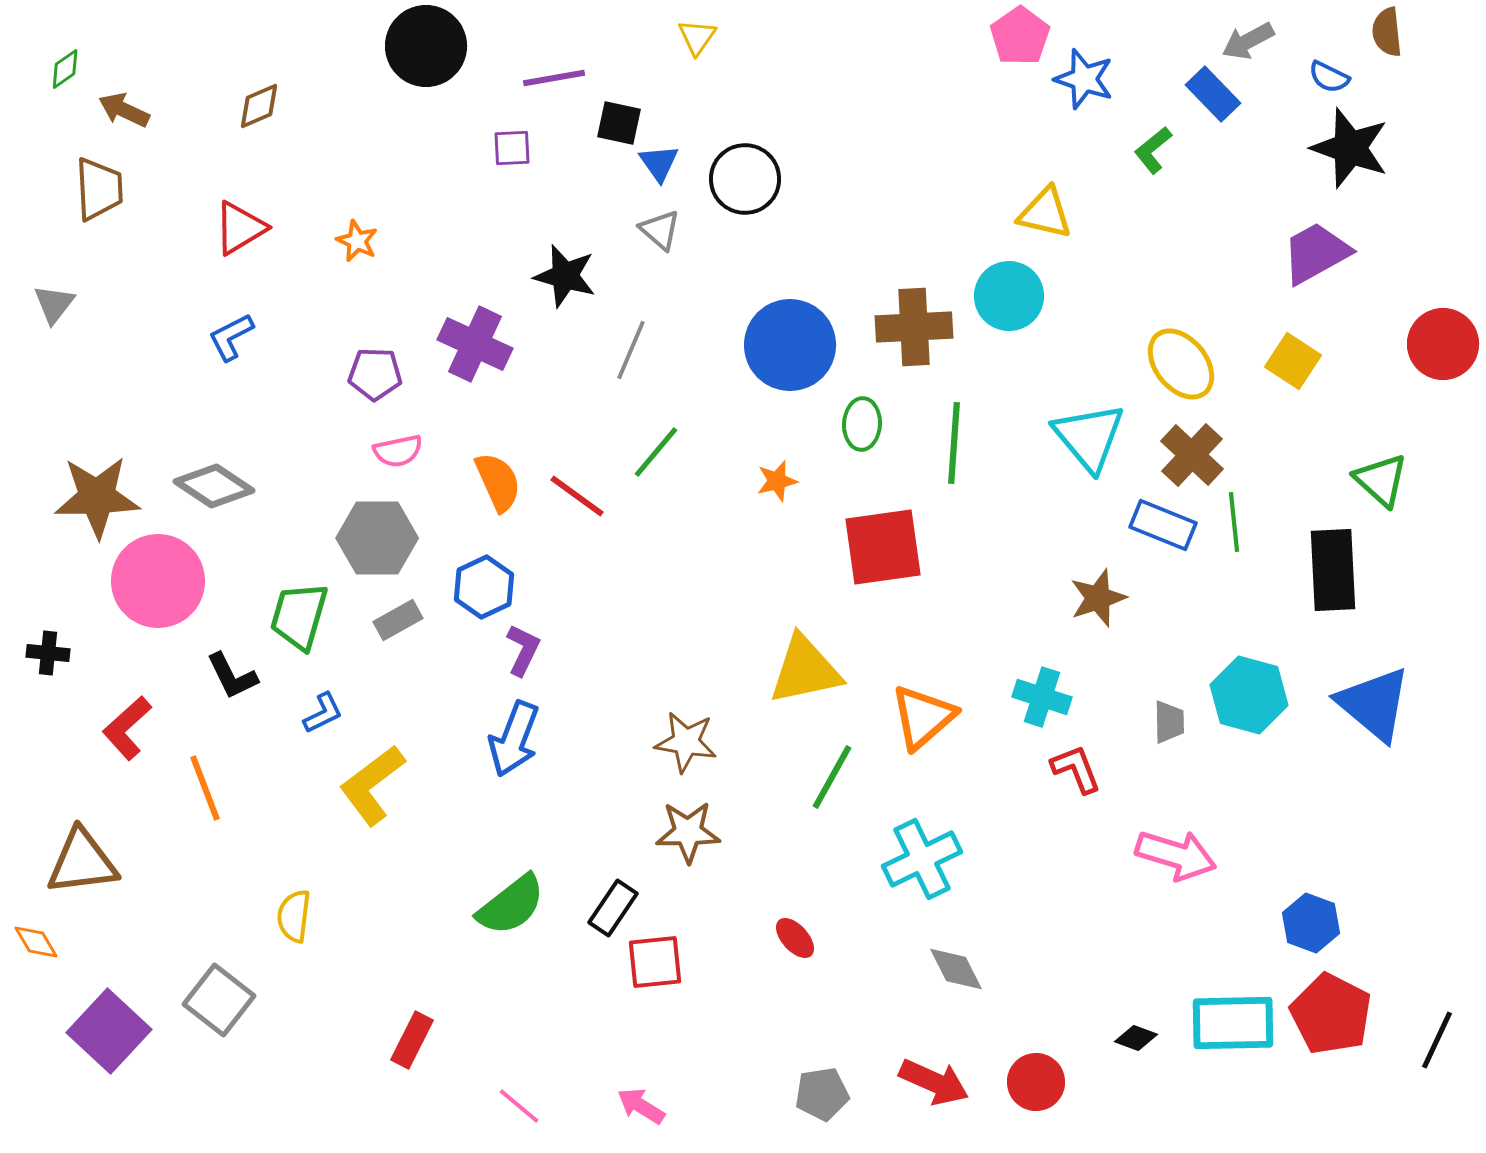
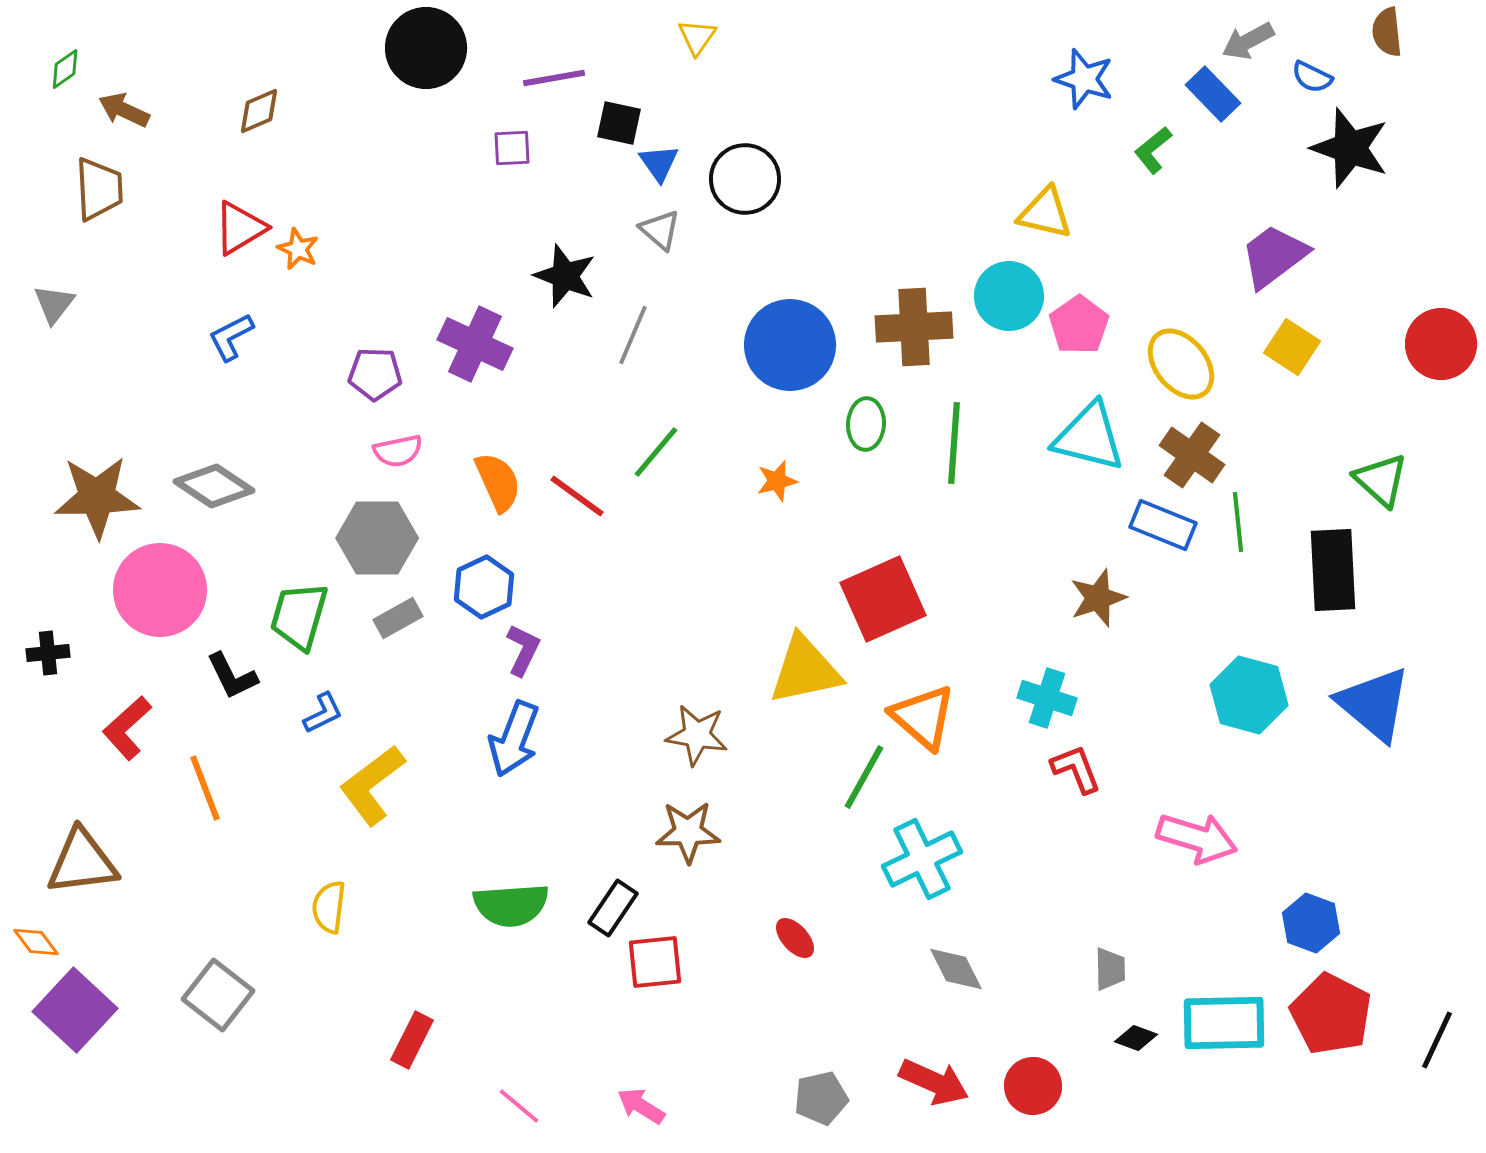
pink pentagon at (1020, 36): moved 59 px right, 289 px down
black circle at (426, 46): moved 2 px down
blue semicircle at (1329, 77): moved 17 px left
brown diamond at (259, 106): moved 5 px down
orange star at (357, 241): moved 59 px left, 8 px down
purple trapezoid at (1316, 253): moved 42 px left, 3 px down; rotated 8 degrees counterclockwise
black star at (565, 276): rotated 6 degrees clockwise
red circle at (1443, 344): moved 2 px left
gray line at (631, 350): moved 2 px right, 15 px up
yellow square at (1293, 361): moved 1 px left, 14 px up
green ellipse at (862, 424): moved 4 px right
cyan triangle at (1089, 437): rotated 36 degrees counterclockwise
brown cross at (1192, 455): rotated 8 degrees counterclockwise
green line at (1234, 522): moved 4 px right
red square at (883, 547): moved 52 px down; rotated 16 degrees counterclockwise
pink circle at (158, 581): moved 2 px right, 9 px down
gray rectangle at (398, 620): moved 2 px up
black cross at (48, 653): rotated 12 degrees counterclockwise
cyan cross at (1042, 697): moved 5 px right, 1 px down
orange triangle at (923, 717): rotated 38 degrees counterclockwise
gray trapezoid at (1169, 722): moved 59 px left, 247 px down
brown star at (686, 742): moved 11 px right, 7 px up
green line at (832, 777): moved 32 px right
pink arrow at (1176, 855): moved 21 px right, 17 px up
green semicircle at (511, 905): rotated 34 degrees clockwise
yellow semicircle at (294, 916): moved 35 px right, 9 px up
orange diamond at (36, 942): rotated 6 degrees counterclockwise
gray square at (219, 1000): moved 1 px left, 5 px up
cyan rectangle at (1233, 1023): moved 9 px left
purple square at (109, 1031): moved 34 px left, 21 px up
red circle at (1036, 1082): moved 3 px left, 4 px down
gray pentagon at (822, 1094): moved 1 px left, 4 px down; rotated 4 degrees counterclockwise
